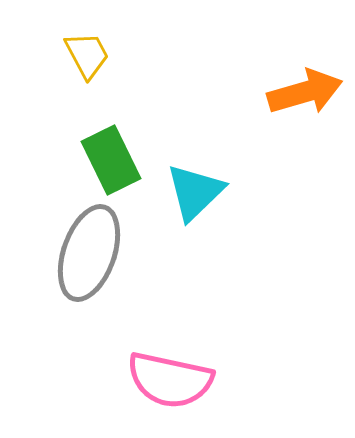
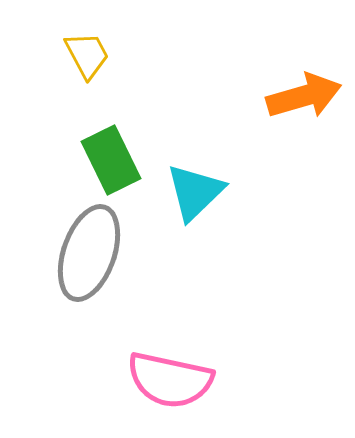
orange arrow: moved 1 px left, 4 px down
